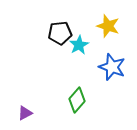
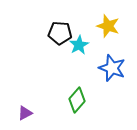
black pentagon: rotated 10 degrees clockwise
blue star: moved 1 px down
